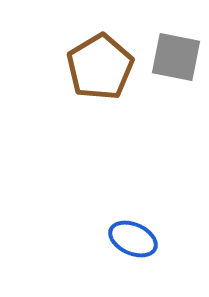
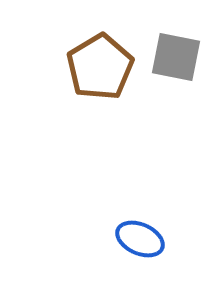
blue ellipse: moved 7 px right
